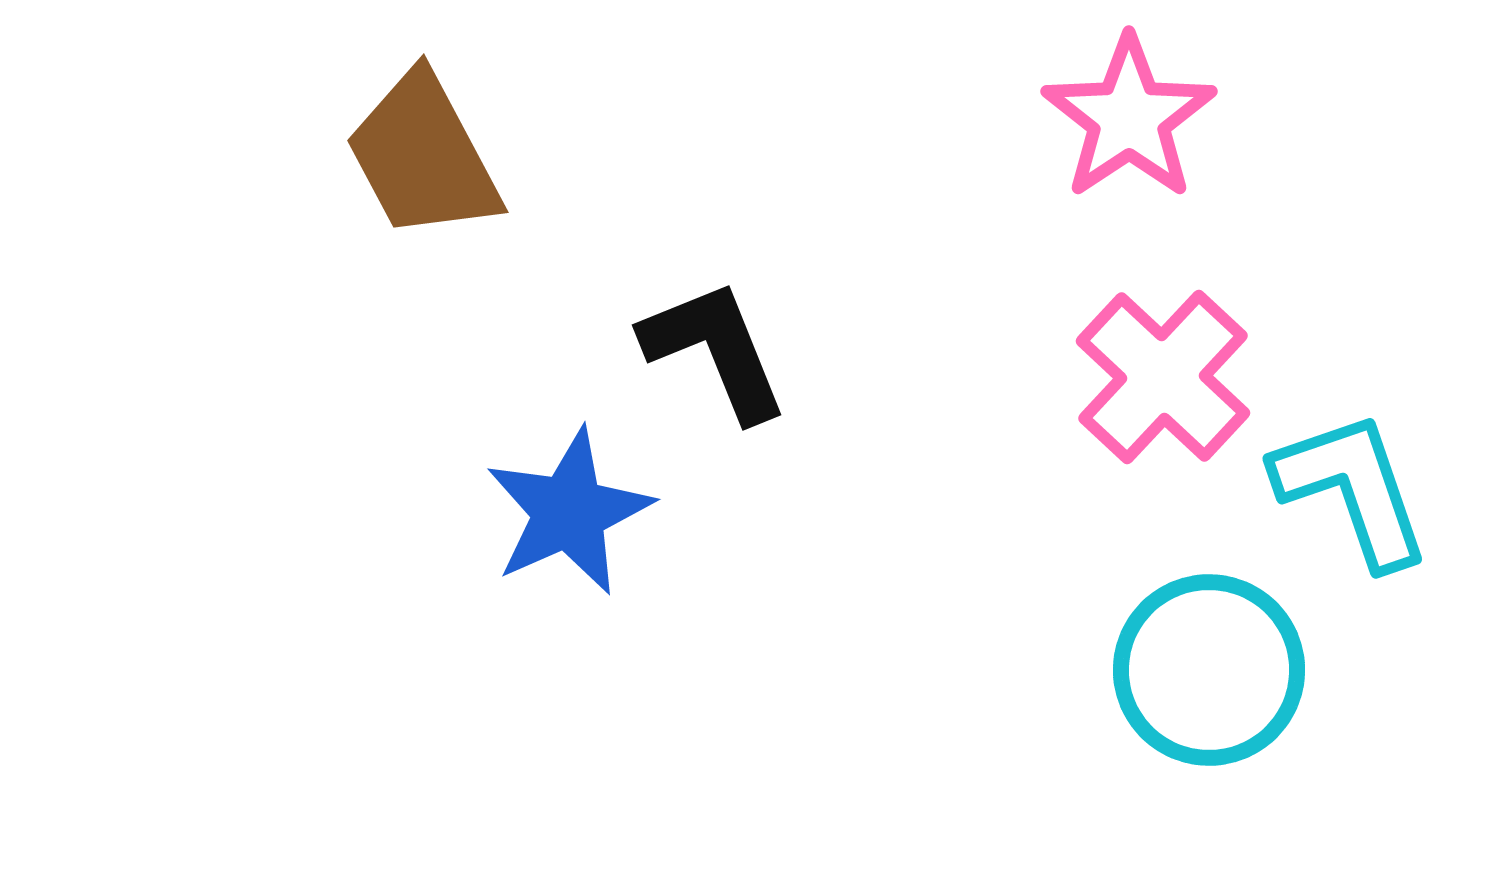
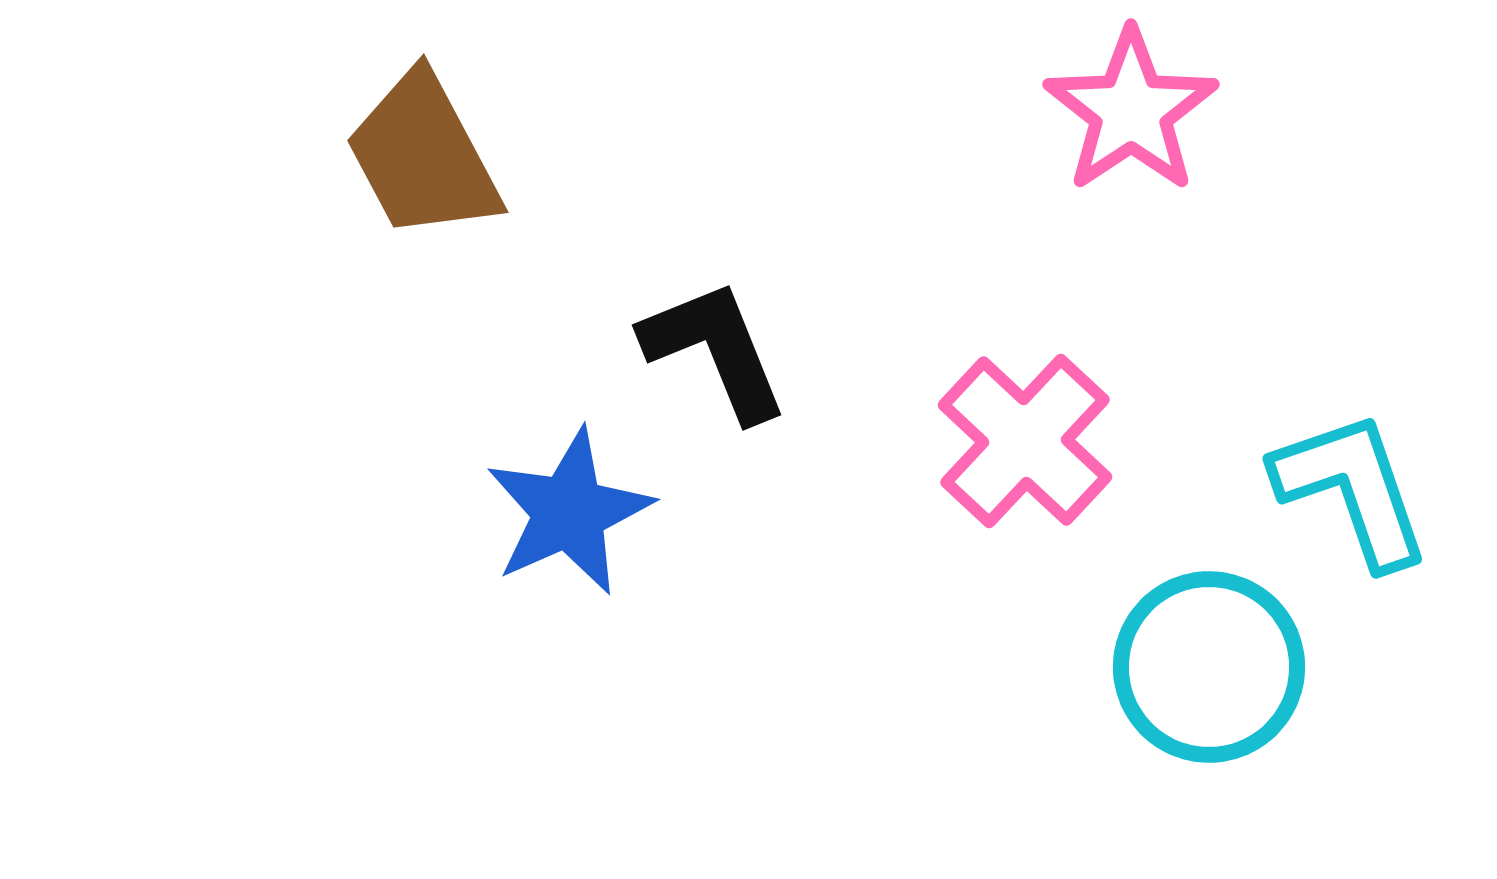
pink star: moved 2 px right, 7 px up
pink cross: moved 138 px left, 64 px down
cyan circle: moved 3 px up
